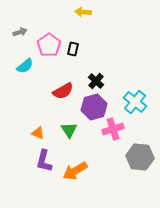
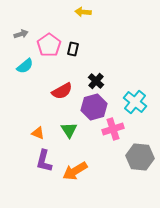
gray arrow: moved 1 px right, 2 px down
red semicircle: moved 1 px left
